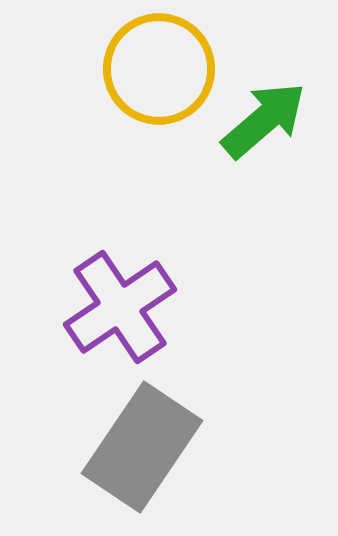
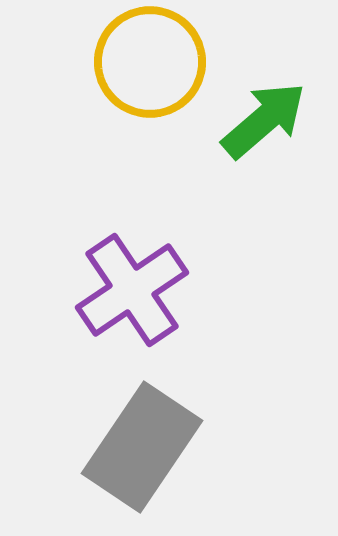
yellow circle: moved 9 px left, 7 px up
purple cross: moved 12 px right, 17 px up
